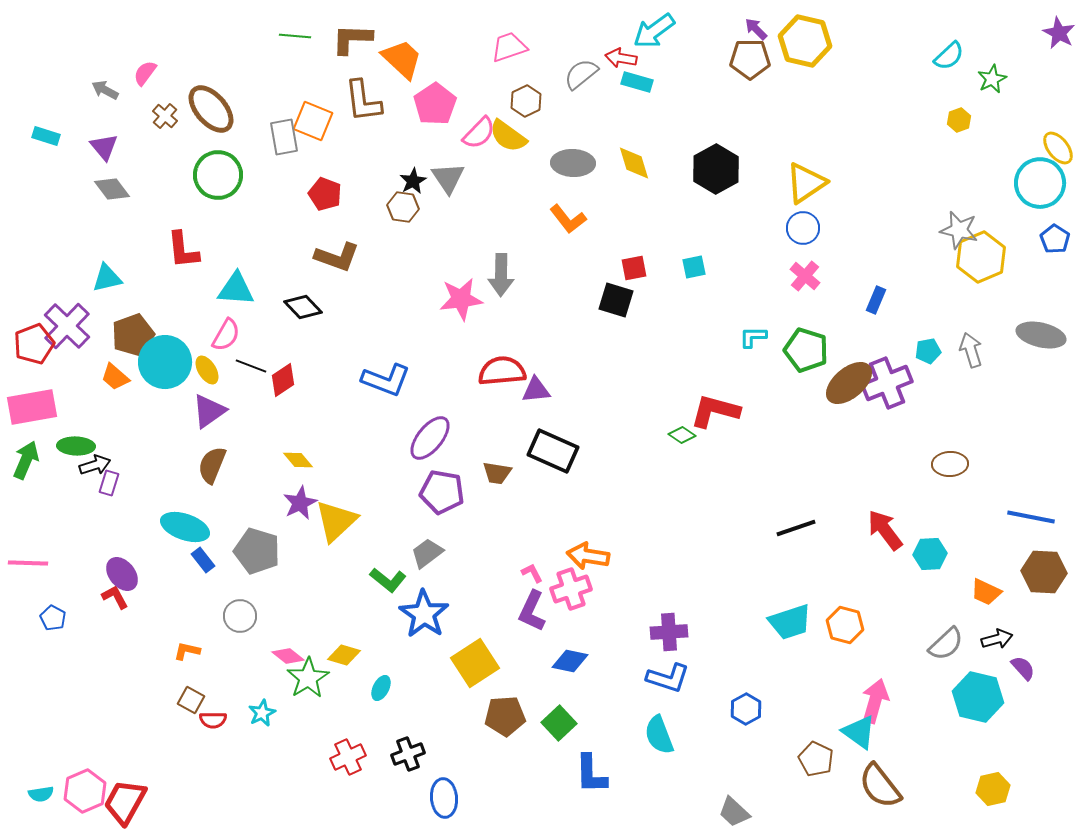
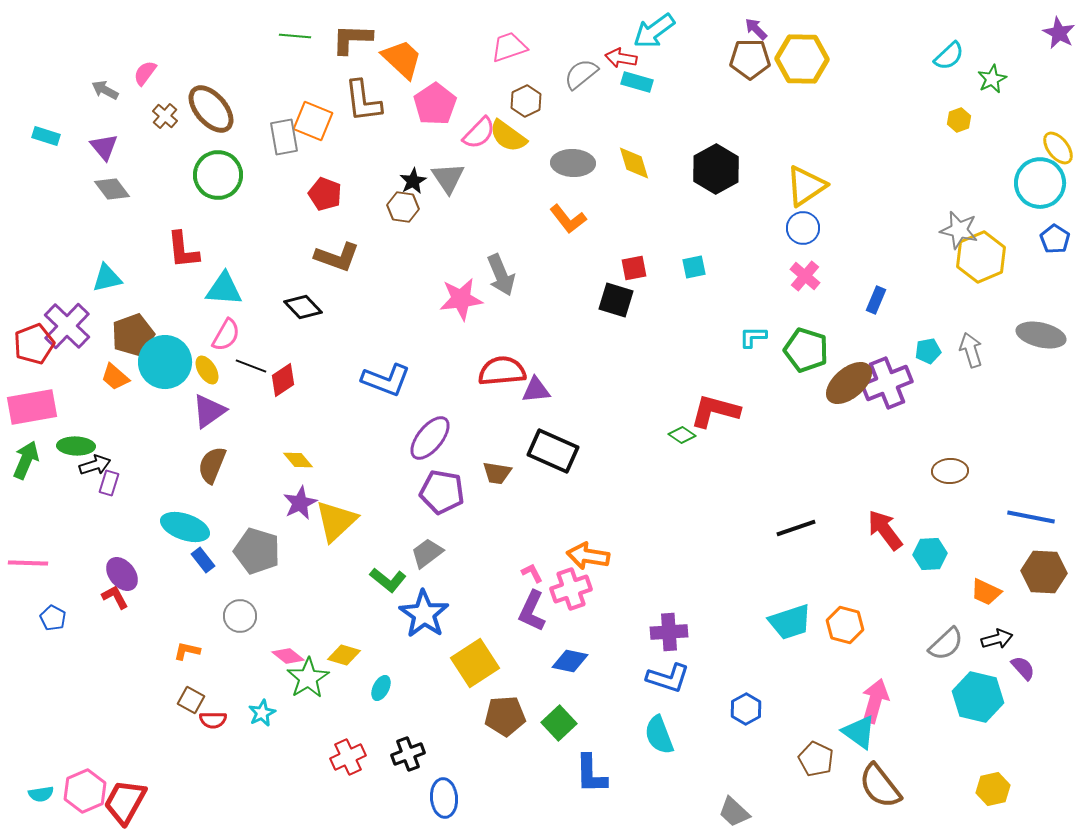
yellow hexagon at (805, 41): moved 3 px left, 18 px down; rotated 12 degrees counterclockwise
yellow triangle at (806, 183): moved 3 px down
gray arrow at (501, 275): rotated 24 degrees counterclockwise
cyan triangle at (236, 289): moved 12 px left
brown ellipse at (950, 464): moved 7 px down
